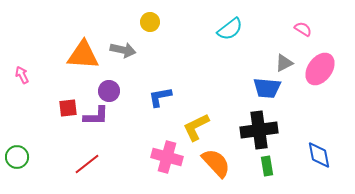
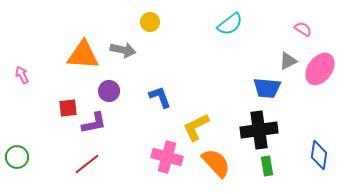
cyan semicircle: moved 5 px up
gray triangle: moved 4 px right, 2 px up
blue L-shape: rotated 80 degrees clockwise
purple L-shape: moved 2 px left, 7 px down; rotated 12 degrees counterclockwise
blue diamond: rotated 20 degrees clockwise
